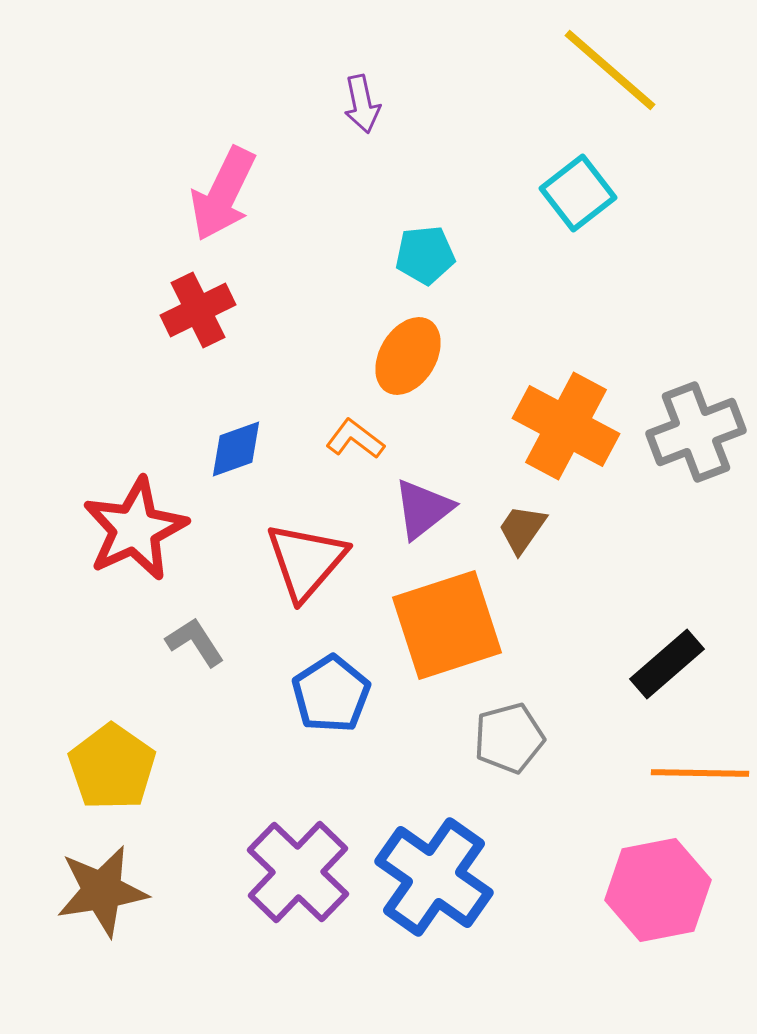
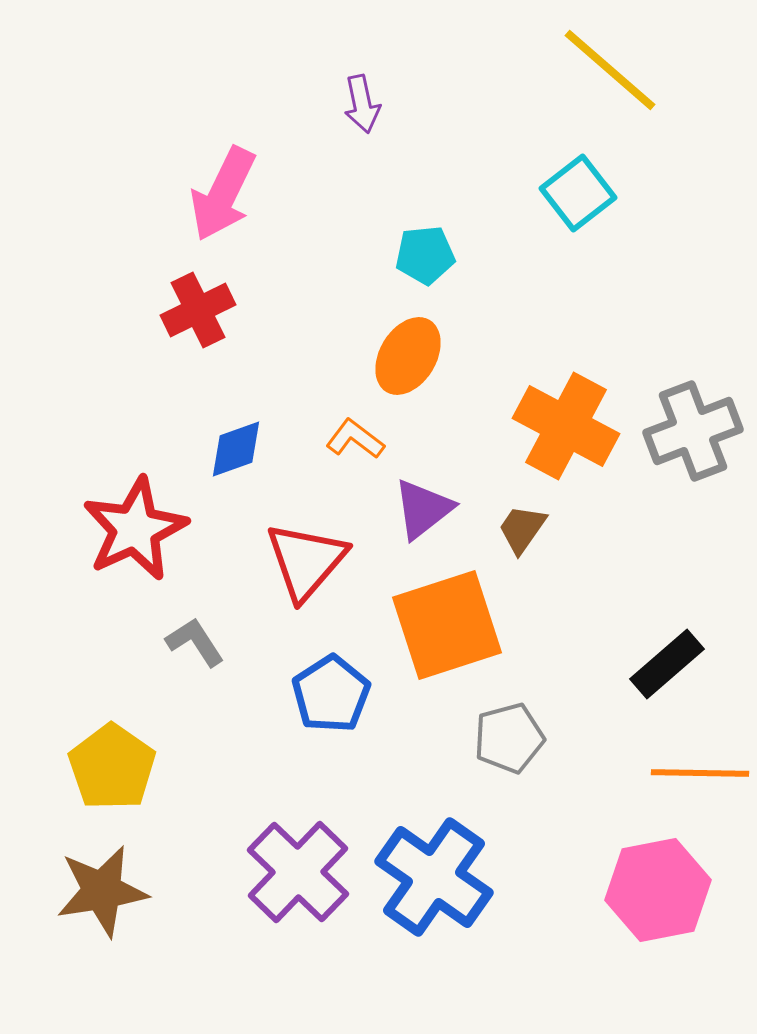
gray cross: moved 3 px left, 1 px up
